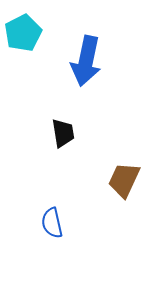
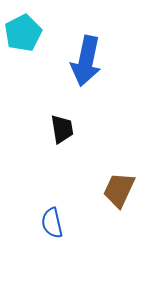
black trapezoid: moved 1 px left, 4 px up
brown trapezoid: moved 5 px left, 10 px down
